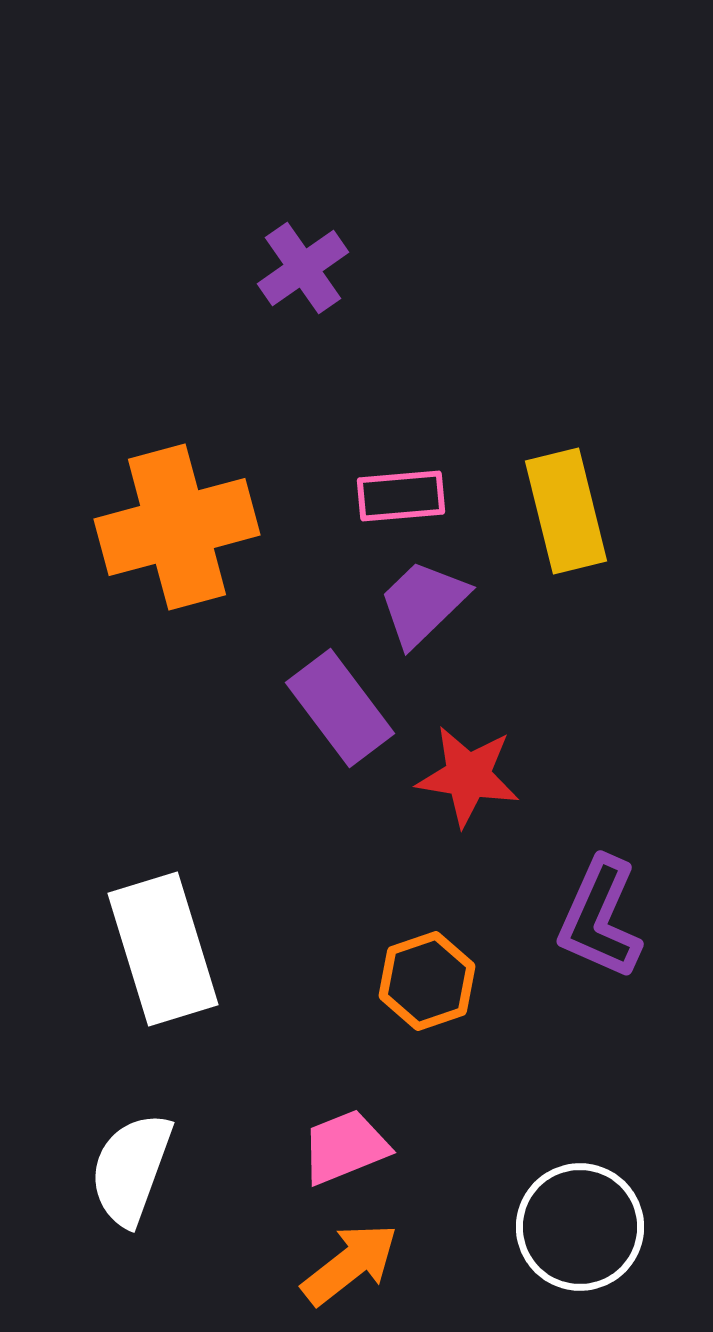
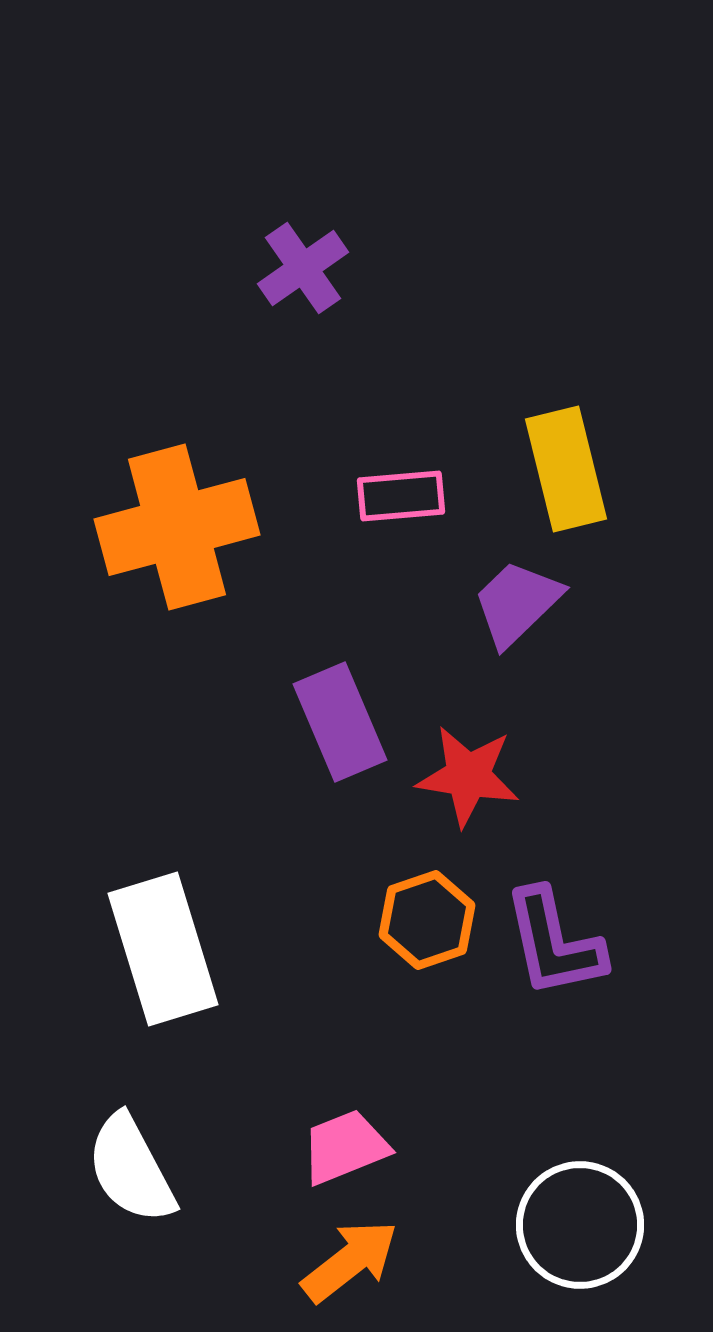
yellow rectangle: moved 42 px up
purple trapezoid: moved 94 px right
purple rectangle: moved 14 px down; rotated 14 degrees clockwise
purple L-shape: moved 46 px left, 25 px down; rotated 36 degrees counterclockwise
orange hexagon: moved 61 px up
white semicircle: rotated 48 degrees counterclockwise
white circle: moved 2 px up
orange arrow: moved 3 px up
